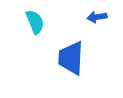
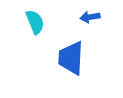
blue arrow: moved 7 px left
